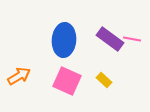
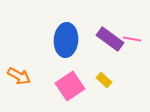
blue ellipse: moved 2 px right
orange arrow: rotated 60 degrees clockwise
pink square: moved 3 px right, 5 px down; rotated 32 degrees clockwise
